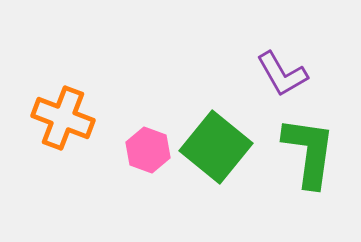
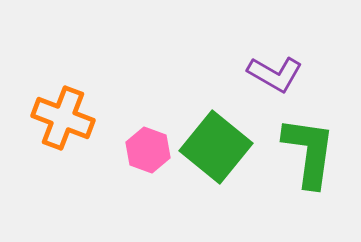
purple L-shape: moved 7 px left; rotated 30 degrees counterclockwise
